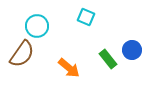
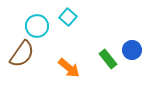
cyan square: moved 18 px left; rotated 18 degrees clockwise
